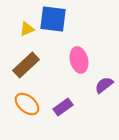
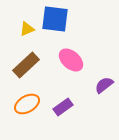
blue square: moved 2 px right
pink ellipse: moved 8 px left; rotated 35 degrees counterclockwise
orange ellipse: rotated 70 degrees counterclockwise
